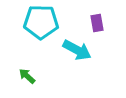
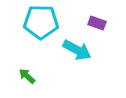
purple rectangle: rotated 60 degrees counterclockwise
